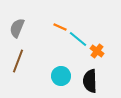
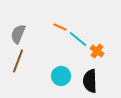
gray semicircle: moved 1 px right, 6 px down
